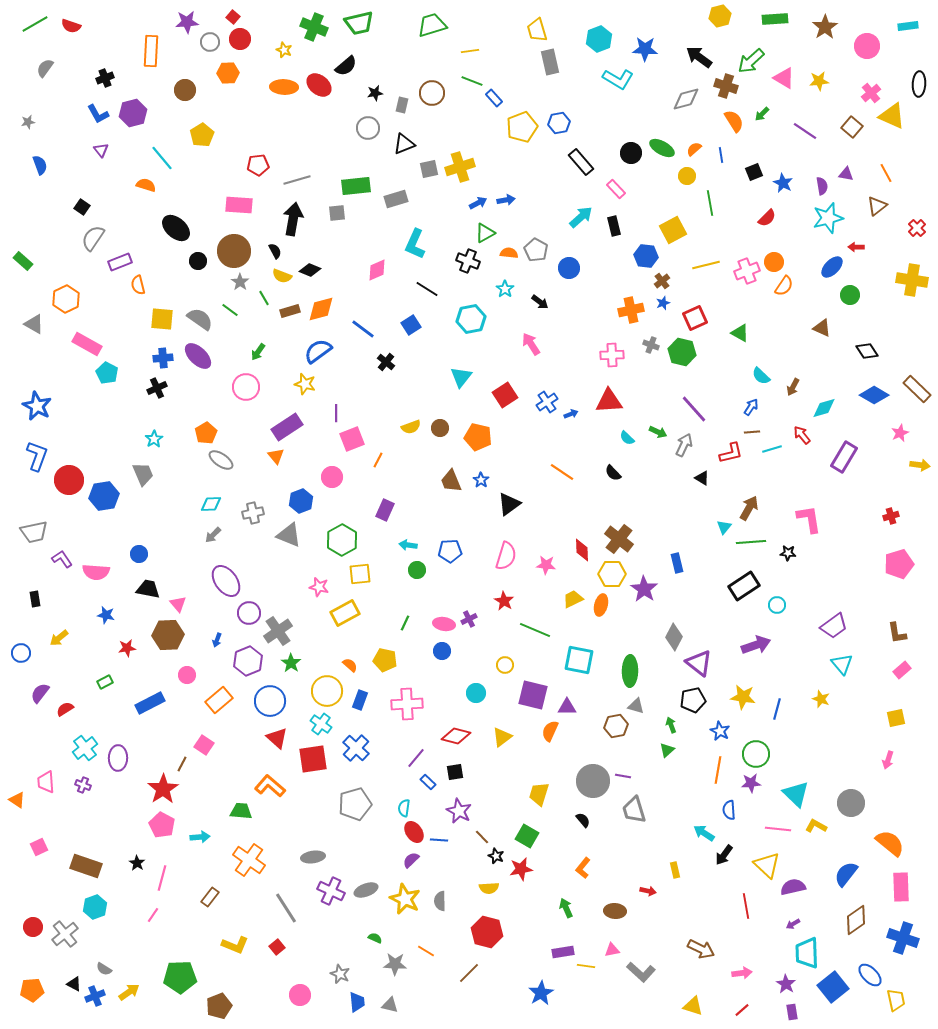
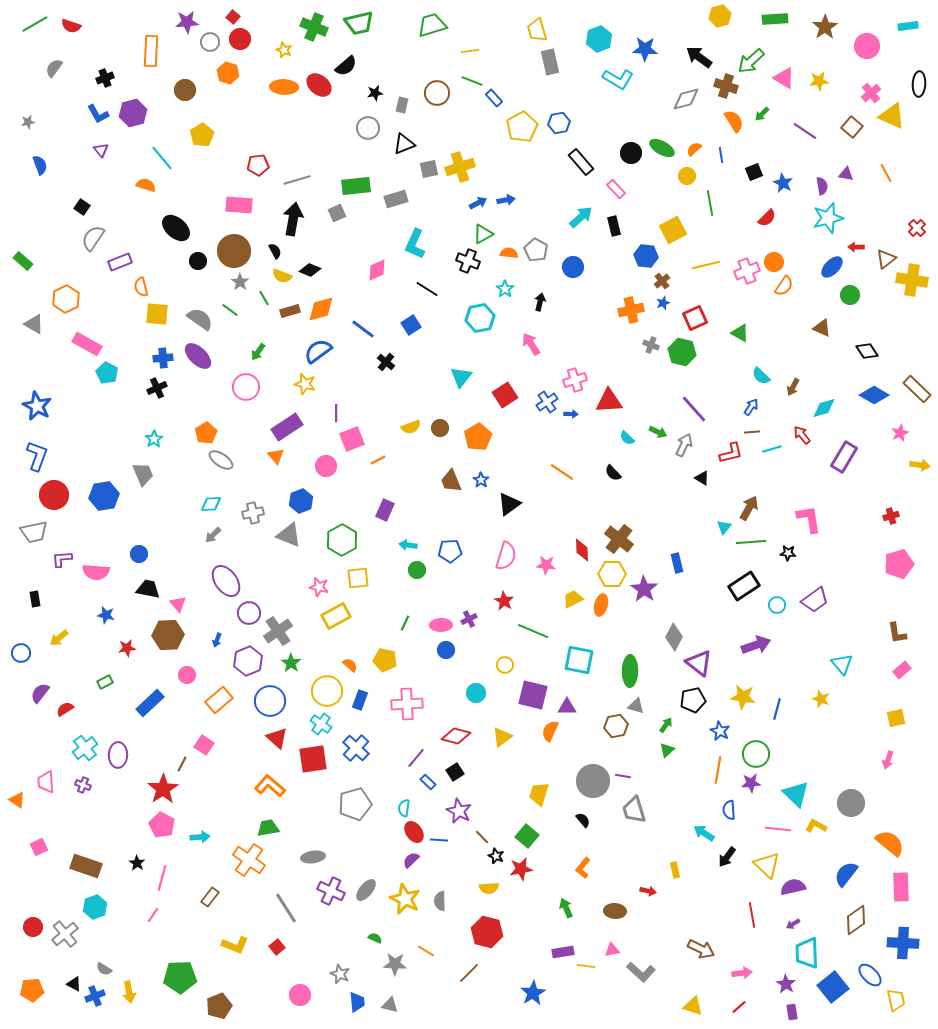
gray semicircle at (45, 68): moved 9 px right
orange hexagon at (228, 73): rotated 20 degrees clockwise
brown circle at (432, 93): moved 5 px right
yellow pentagon at (522, 127): rotated 8 degrees counterclockwise
brown triangle at (877, 206): moved 9 px right, 53 px down
gray square at (337, 213): rotated 18 degrees counterclockwise
green triangle at (485, 233): moved 2 px left, 1 px down
blue circle at (569, 268): moved 4 px right, 1 px up
orange semicircle at (138, 285): moved 3 px right, 2 px down
black arrow at (540, 302): rotated 114 degrees counterclockwise
yellow square at (162, 319): moved 5 px left, 5 px up
cyan hexagon at (471, 319): moved 9 px right, 1 px up
pink cross at (612, 355): moved 37 px left, 25 px down; rotated 15 degrees counterclockwise
blue arrow at (571, 414): rotated 24 degrees clockwise
orange pentagon at (478, 437): rotated 28 degrees clockwise
orange line at (378, 460): rotated 35 degrees clockwise
pink circle at (332, 477): moved 6 px left, 11 px up
red circle at (69, 480): moved 15 px left, 15 px down
purple L-shape at (62, 559): rotated 60 degrees counterclockwise
yellow square at (360, 574): moved 2 px left, 4 px down
yellow rectangle at (345, 613): moved 9 px left, 3 px down
pink ellipse at (444, 624): moved 3 px left, 1 px down; rotated 10 degrees counterclockwise
purple trapezoid at (834, 626): moved 19 px left, 26 px up
green line at (535, 630): moved 2 px left, 1 px down
blue circle at (442, 651): moved 4 px right, 1 px up
blue rectangle at (150, 703): rotated 16 degrees counterclockwise
green arrow at (671, 725): moved 5 px left; rotated 56 degrees clockwise
purple ellipse at (118, 758): moved 3 px up
black square at (455, 772): rotated 24 degrees counterclockwise
green trapezoid at (241, 811): moved 27 px right, 17 px down; rotated 15 degrees counterclockwise
green square at (527, 836): rotated 10 degrees clockwise
black arrow at (724, 855): moved 3 px right, 2 px down
gray ellipse at (366, 890): rotated 30 degrees counterclockwise
red line at (746, 906): moved 6 px right, 9 px down
blue cross at (903, 938): moved 5 px down; rotated 16 degrees counterclockwise
yellow arrow at (129, 992): rotated 115 degrees clockwise
blue star at (541, 993): moved 8 px left
red line at (742, 1010): moved 3 px left, 3 px up
